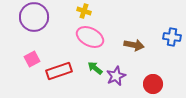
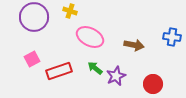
yellow cross: moved 14 px left
